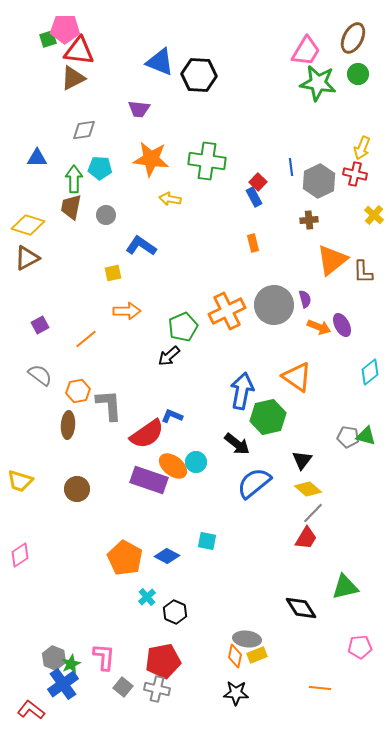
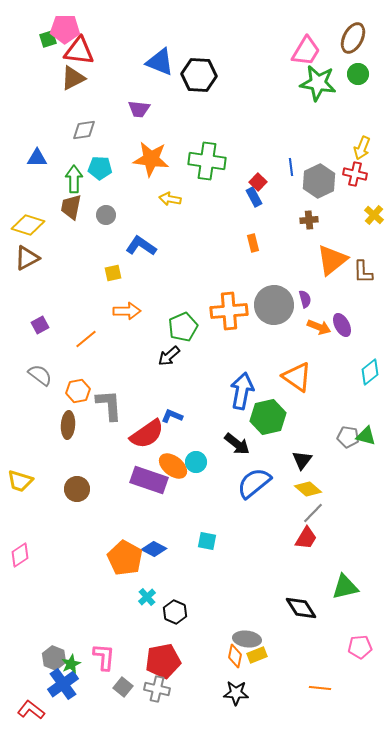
orange cross at (227, 311): moved 2 px right; rotated 21 degrees clockwise
blue diamond at (167, 556): moved 13 px left, 7 px up
